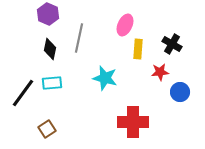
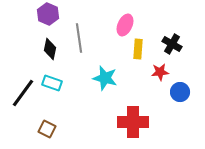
gray line: rotated 20 degrees counterclockwise
cyan rectangle: rotated 24 degrees clockwise
brown square: rotated 30 degrees counterclockwise
